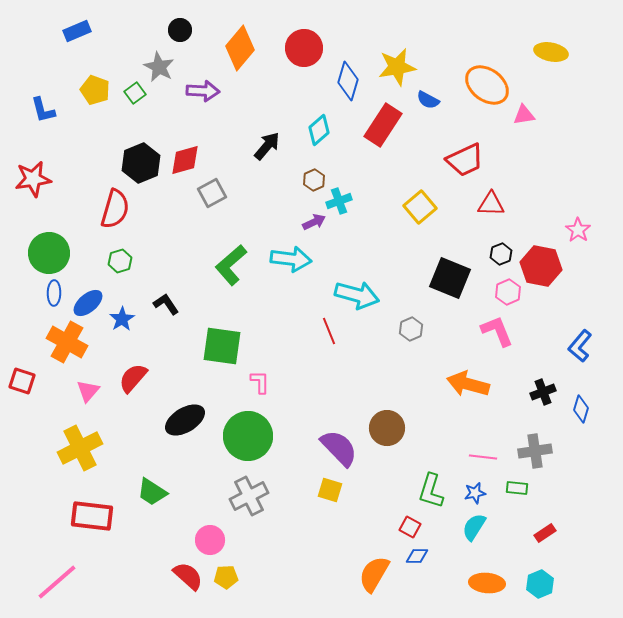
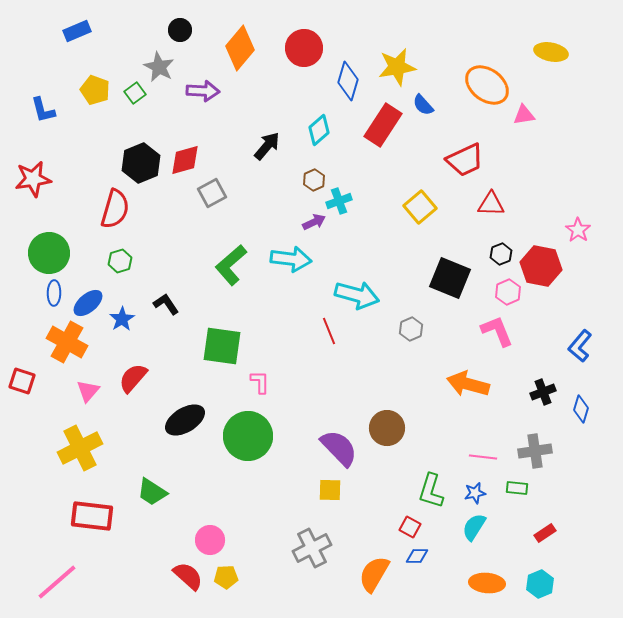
blue semicircle at (428, 100): moved 5 px left, 5 px down; rotated 20 degrees clockwise
yellow square at (330, 490): rotated 15 degrees counterclockwise
gray cross at (249, 496): moved 63 px right, 52 px down
